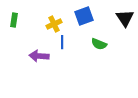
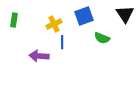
black triangle: moved 4 px up
green semicircle: moved 3 px right, 6 px up
